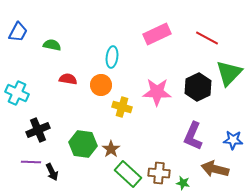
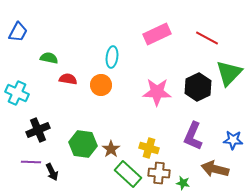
green semicircle: moved 3 px left, 13 px down
yellow cross: moved 27 px right, 41 px down
